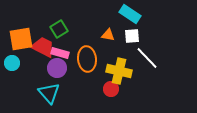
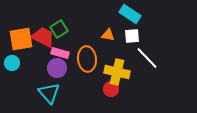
red trapezoid: moved 10 px up
yellow cross: moved 2 px left, 1 px down
